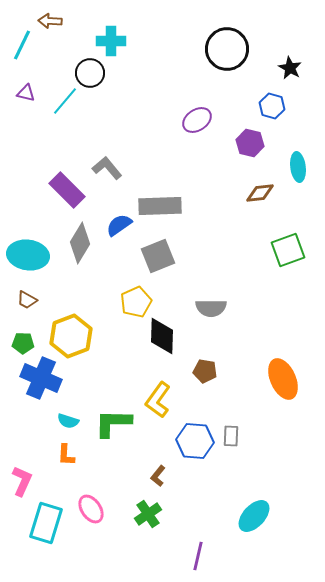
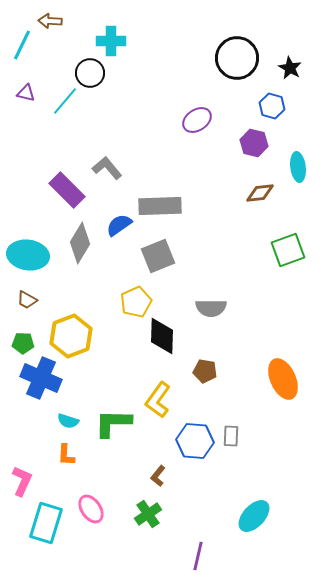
black circle at (227, 49): moved 10 px right, 9 px down
purple hexagon at (250, 143): moved 4 px right
